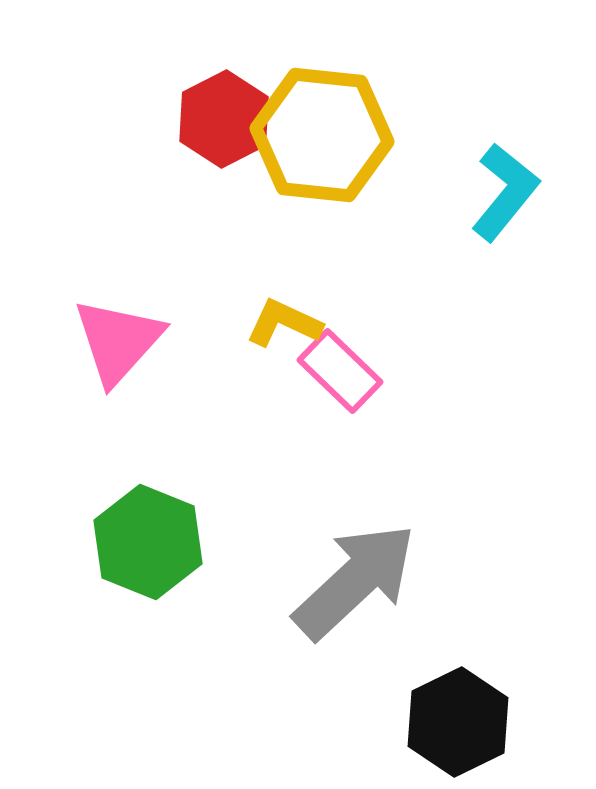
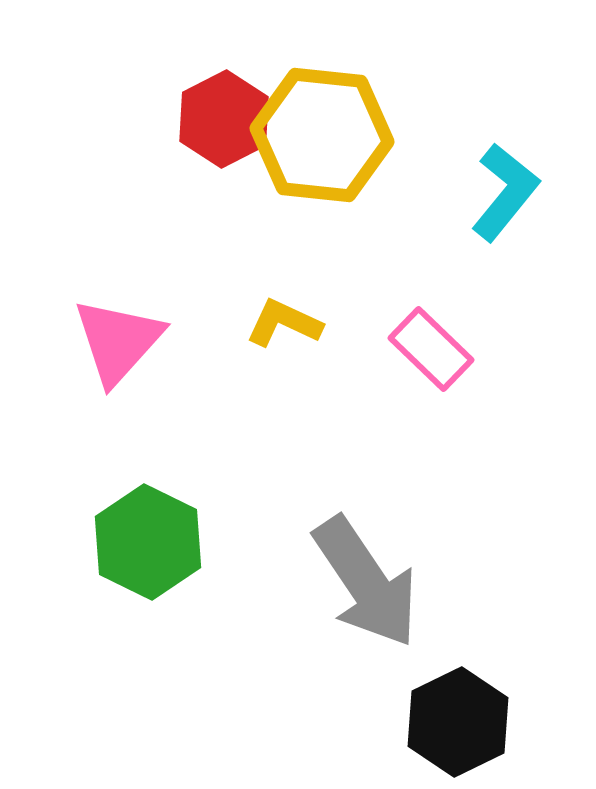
pink rectangle: moved 91 px right, 22 px up
green hexagon: rotated 4 degrees clockwise
gray arrow: moved 11 px right, 1 px down; rotated 99 degrees clockwise
